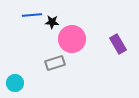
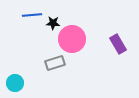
black star: moved 1 px right, 1 px down
